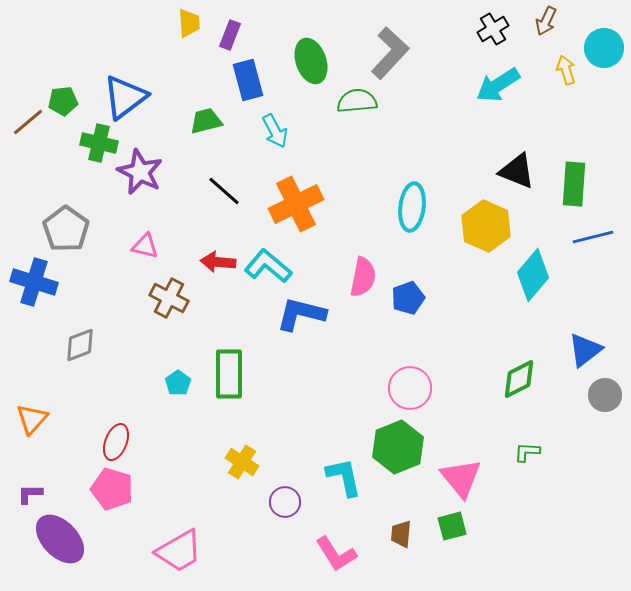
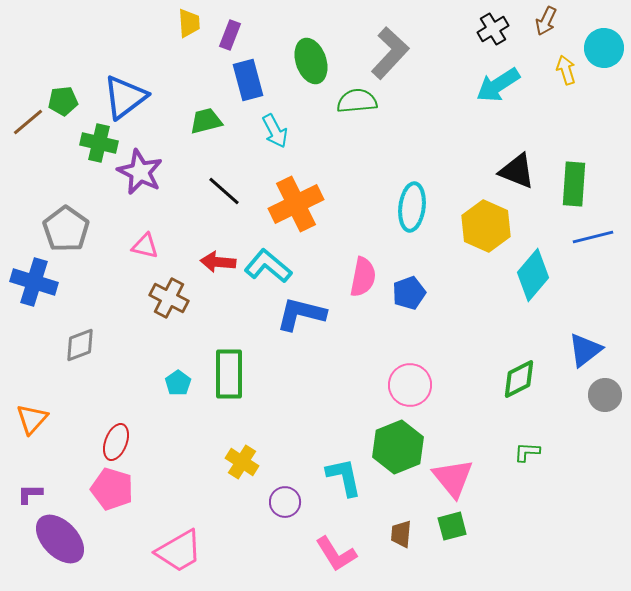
blue pentagon at (408, 298): moved 1 px right, 5 px up
pink circle at (410, 388): moved 3 px up
pink triangle at (461, 478): moved 8 px left
